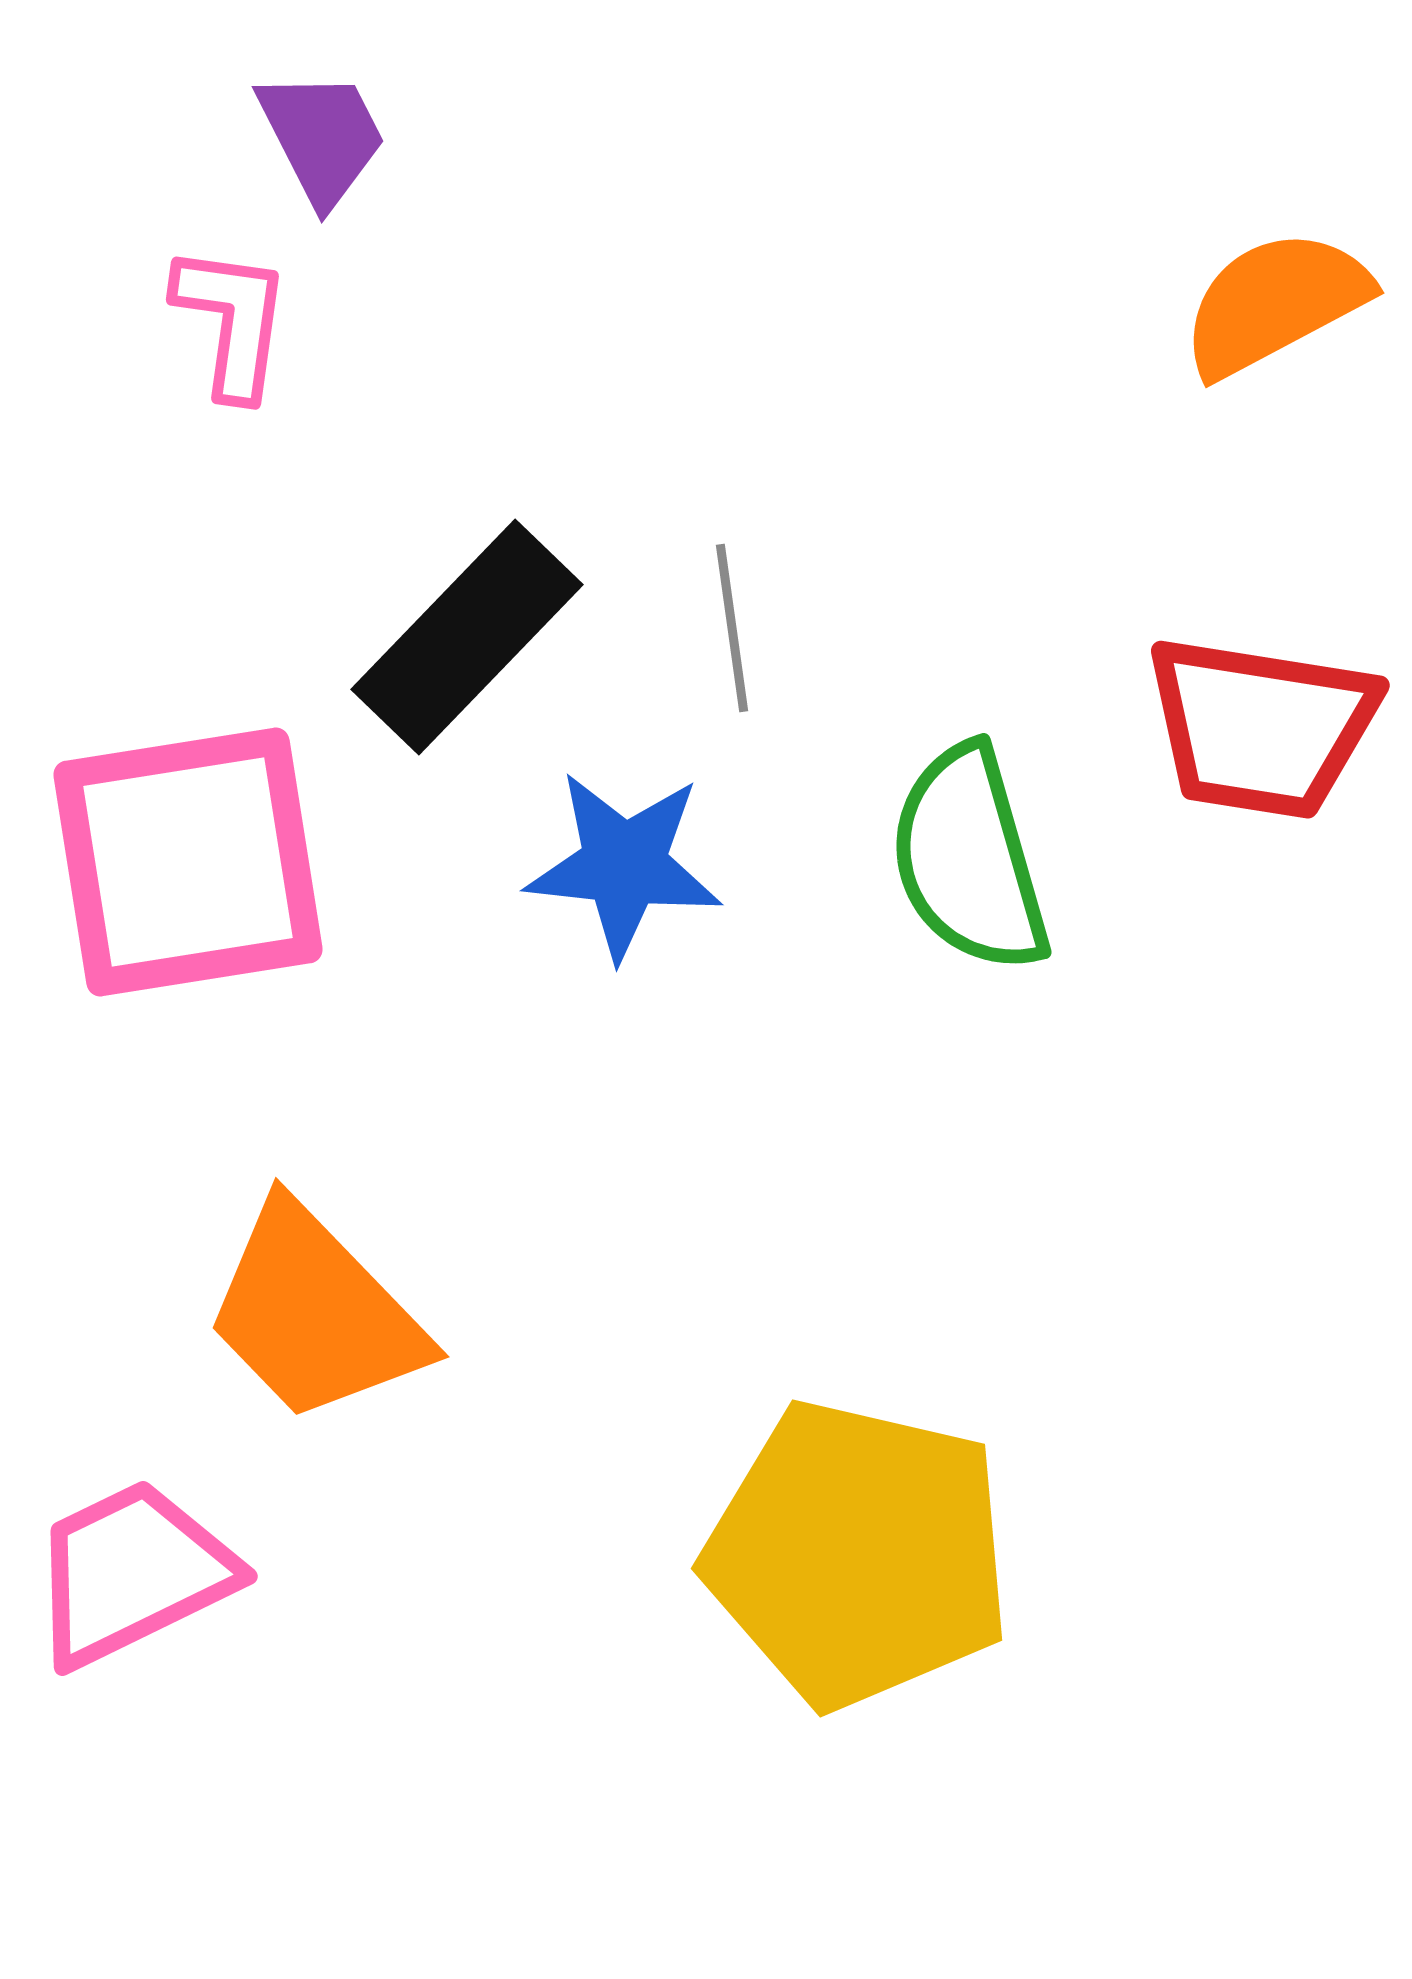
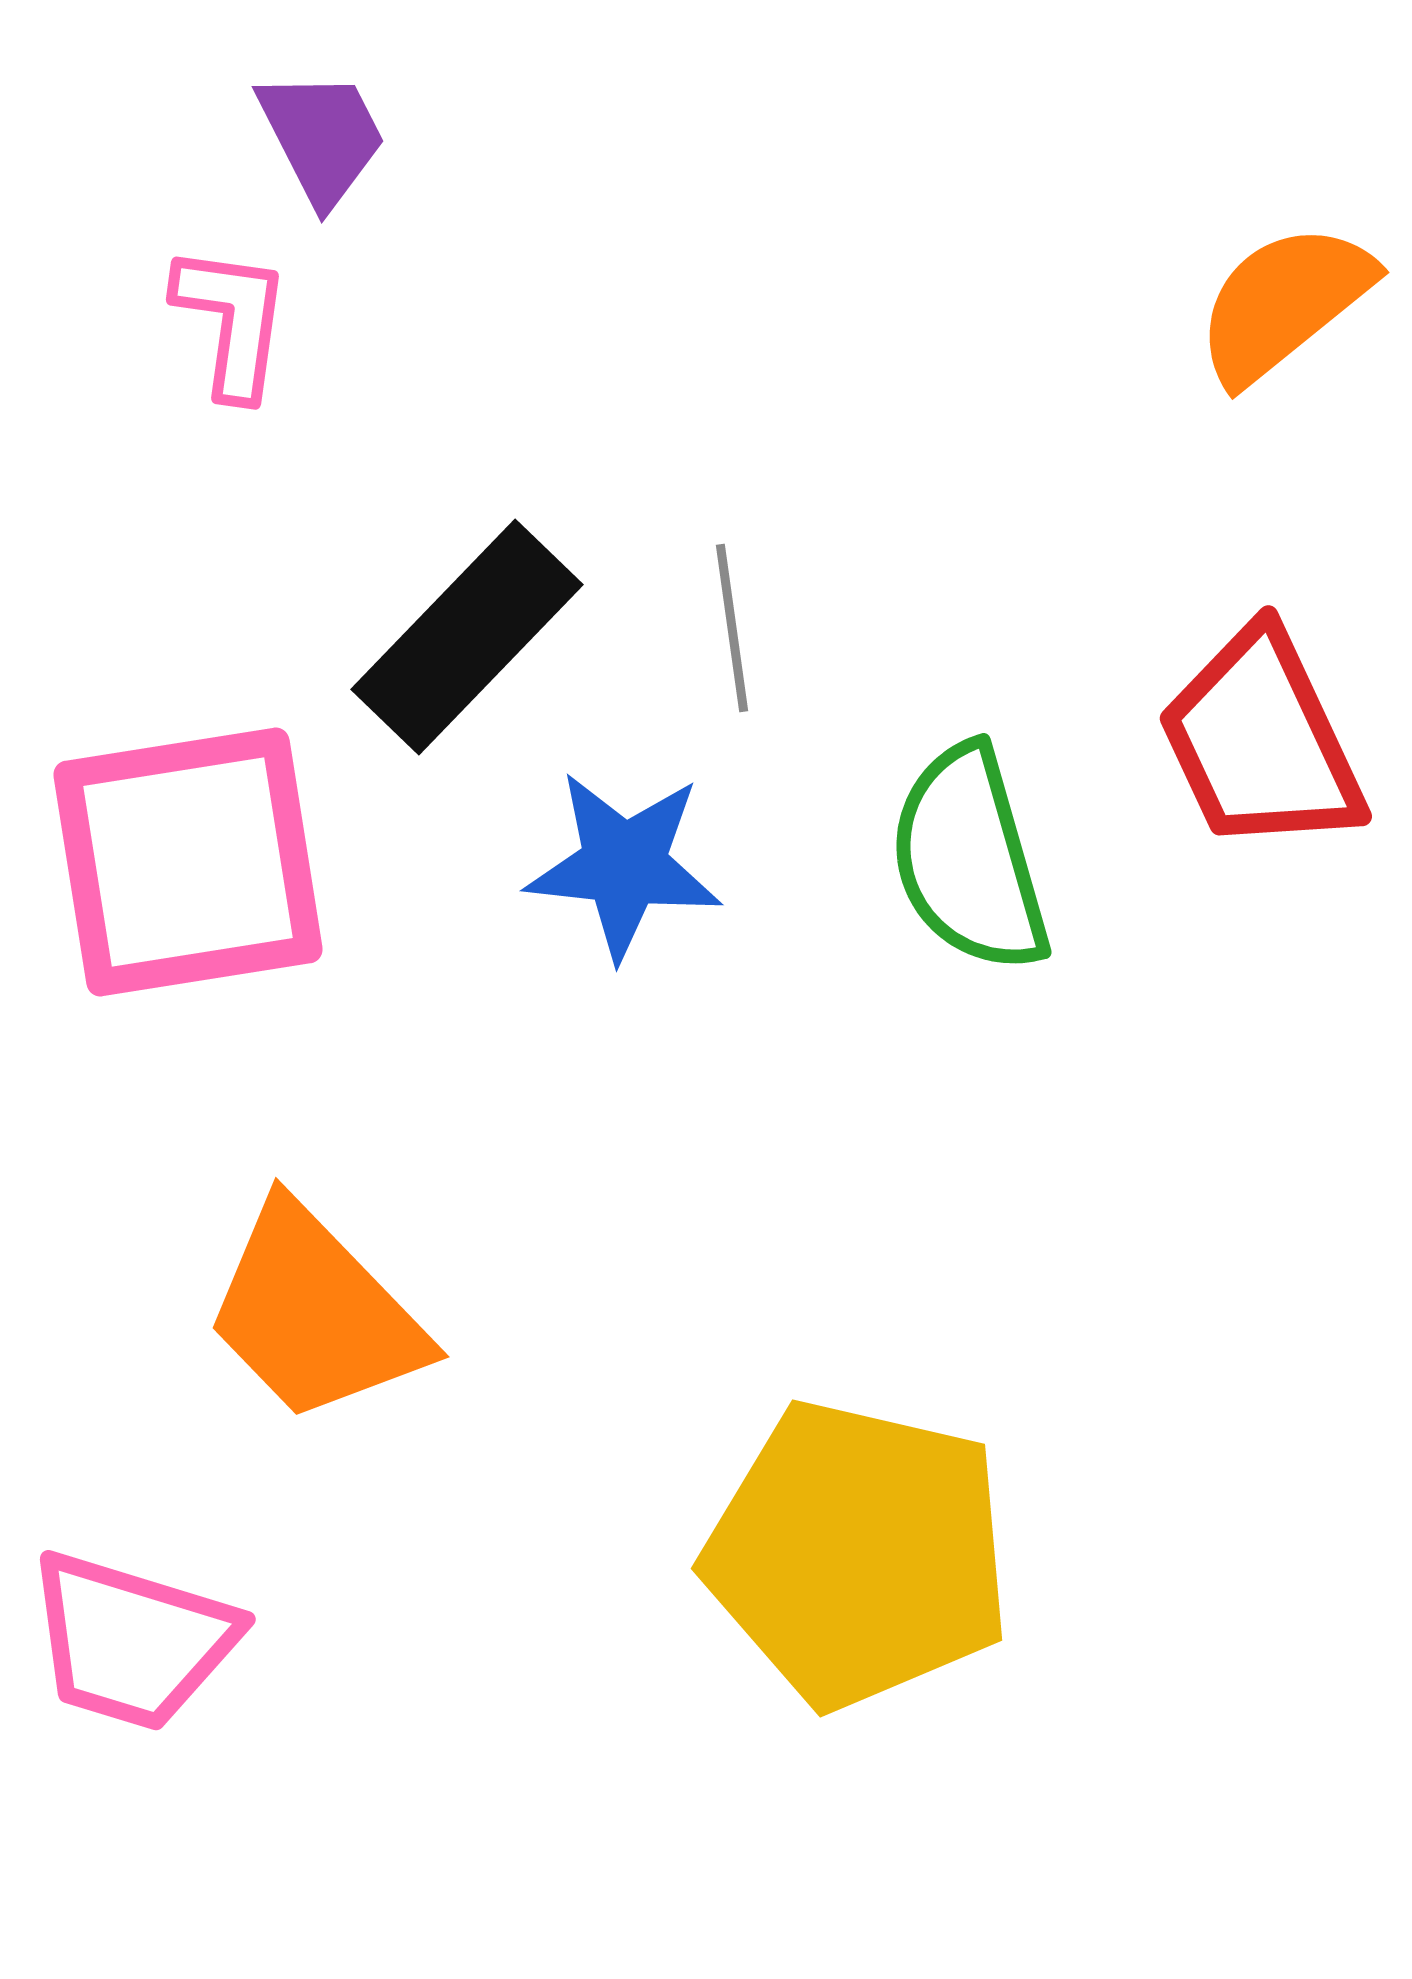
orange semicircle: moved 9 px right; rotated 11 degrees counterclockwise
red trapezoid: moved 14 px down; rotated 56 degrees clockwise
pink trapezoid: moved 68 px down; rotated 137 degrees counterclockwise
